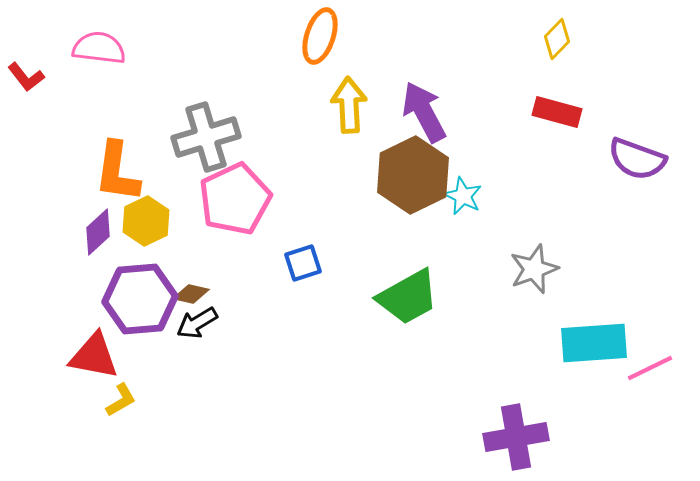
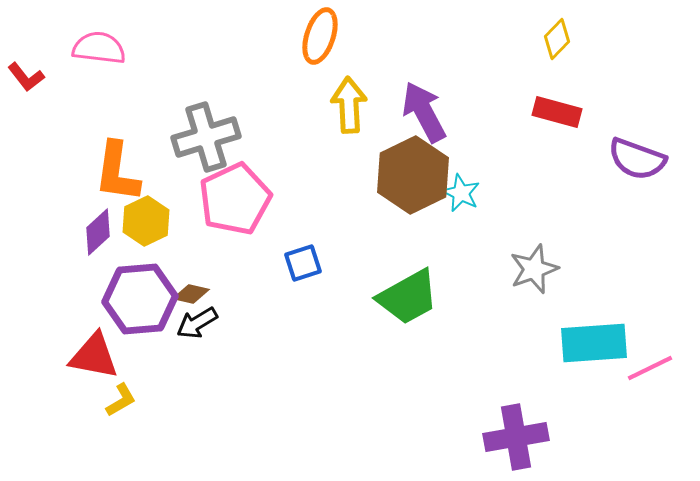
cyan star: moved 2 px left, 3 px up
